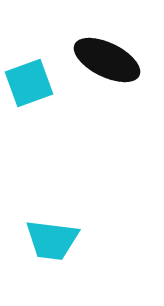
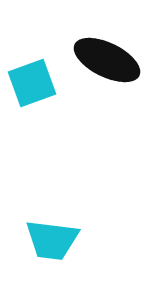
cyan square: moved 3 px right
